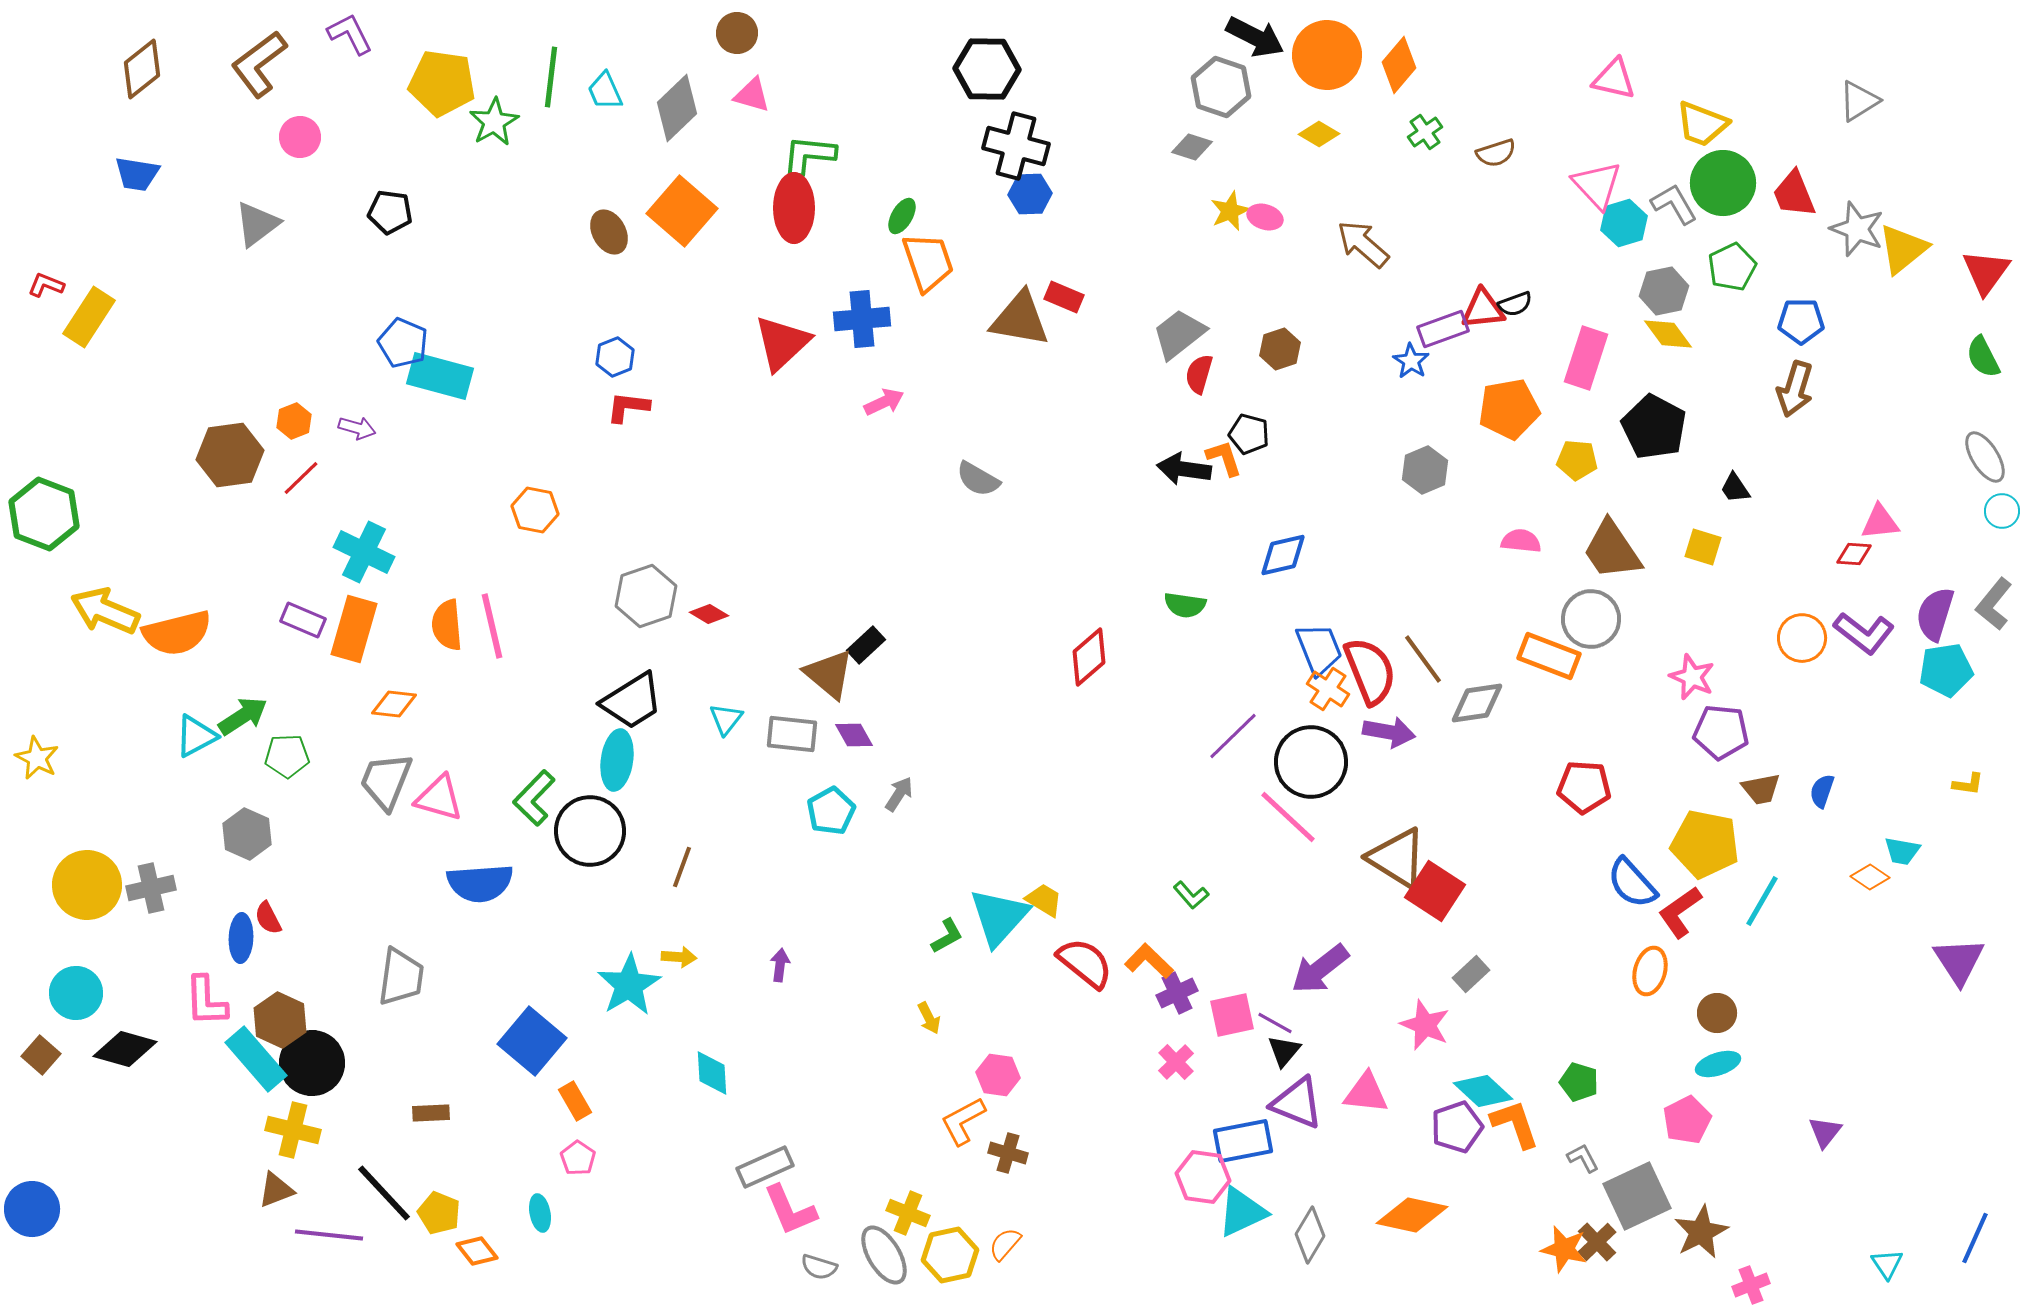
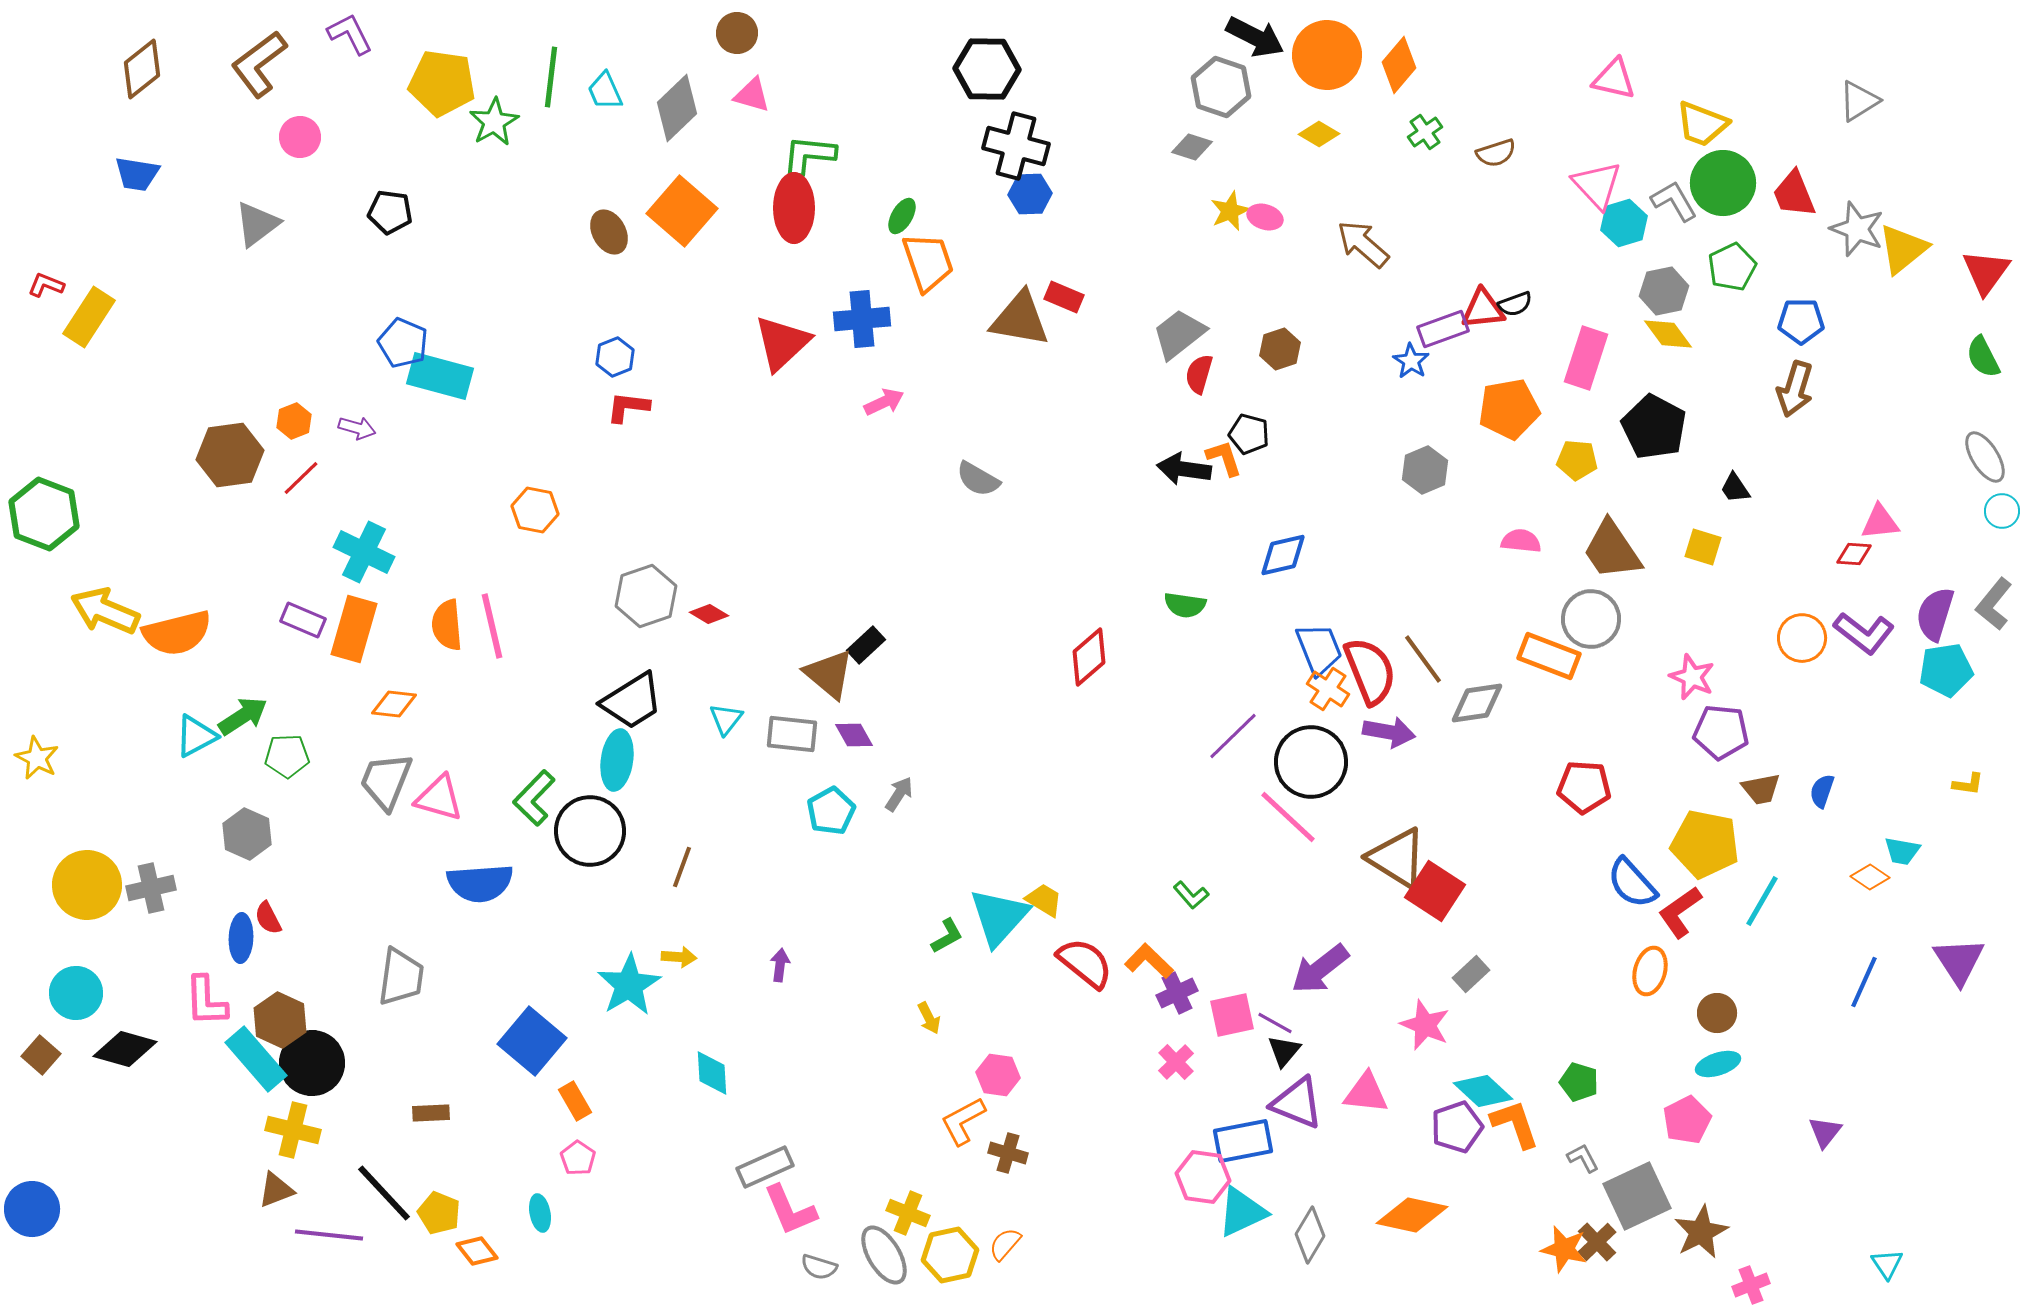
gray L-shape at (1674, 204): moved 3 px up
blue line at (1975, 1238): moved 111 px left, 256 px up
